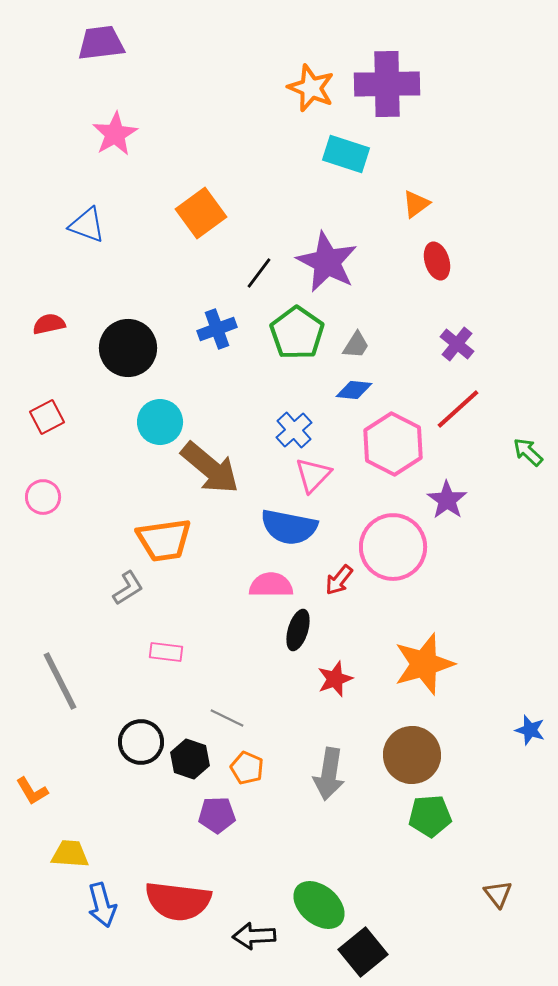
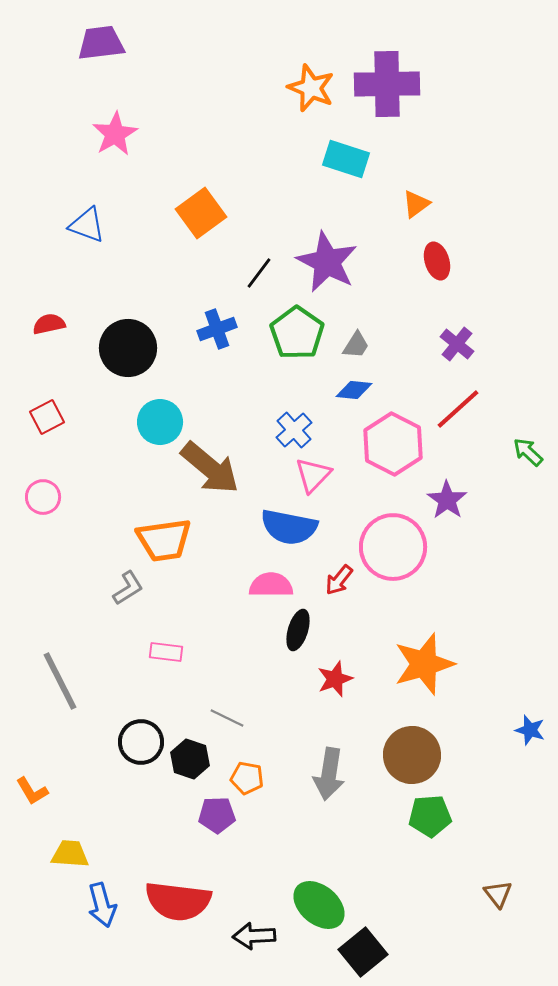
cyan rectangle at (346, 154): moved 5 px down
orange pentagon at (247, 768): moved 10 px down; rotated 12 degrees counterclockwise
